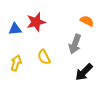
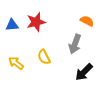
blue triangle: moved 3 px left, 4 px up
yellow arrow: rotated 70 degrees counterclockwise
